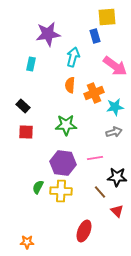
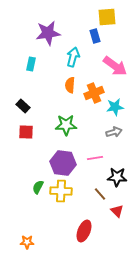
purple star: moved 1 px up
brown line: moved 2 px down
